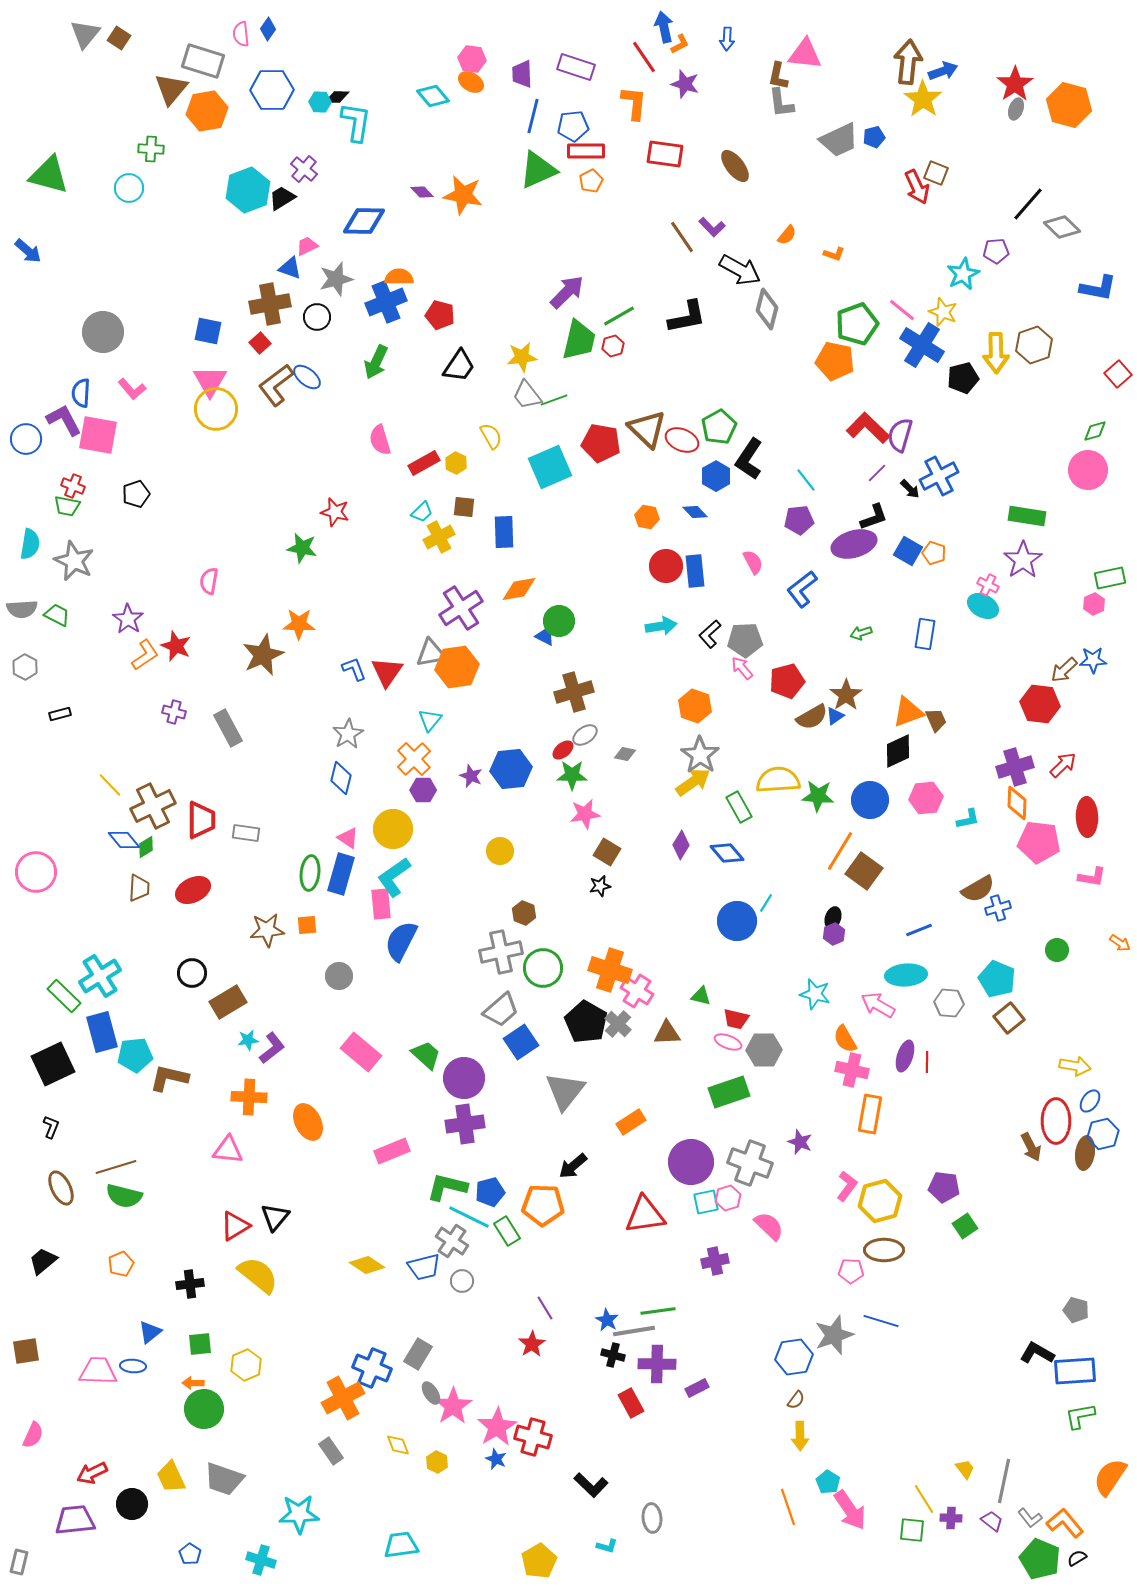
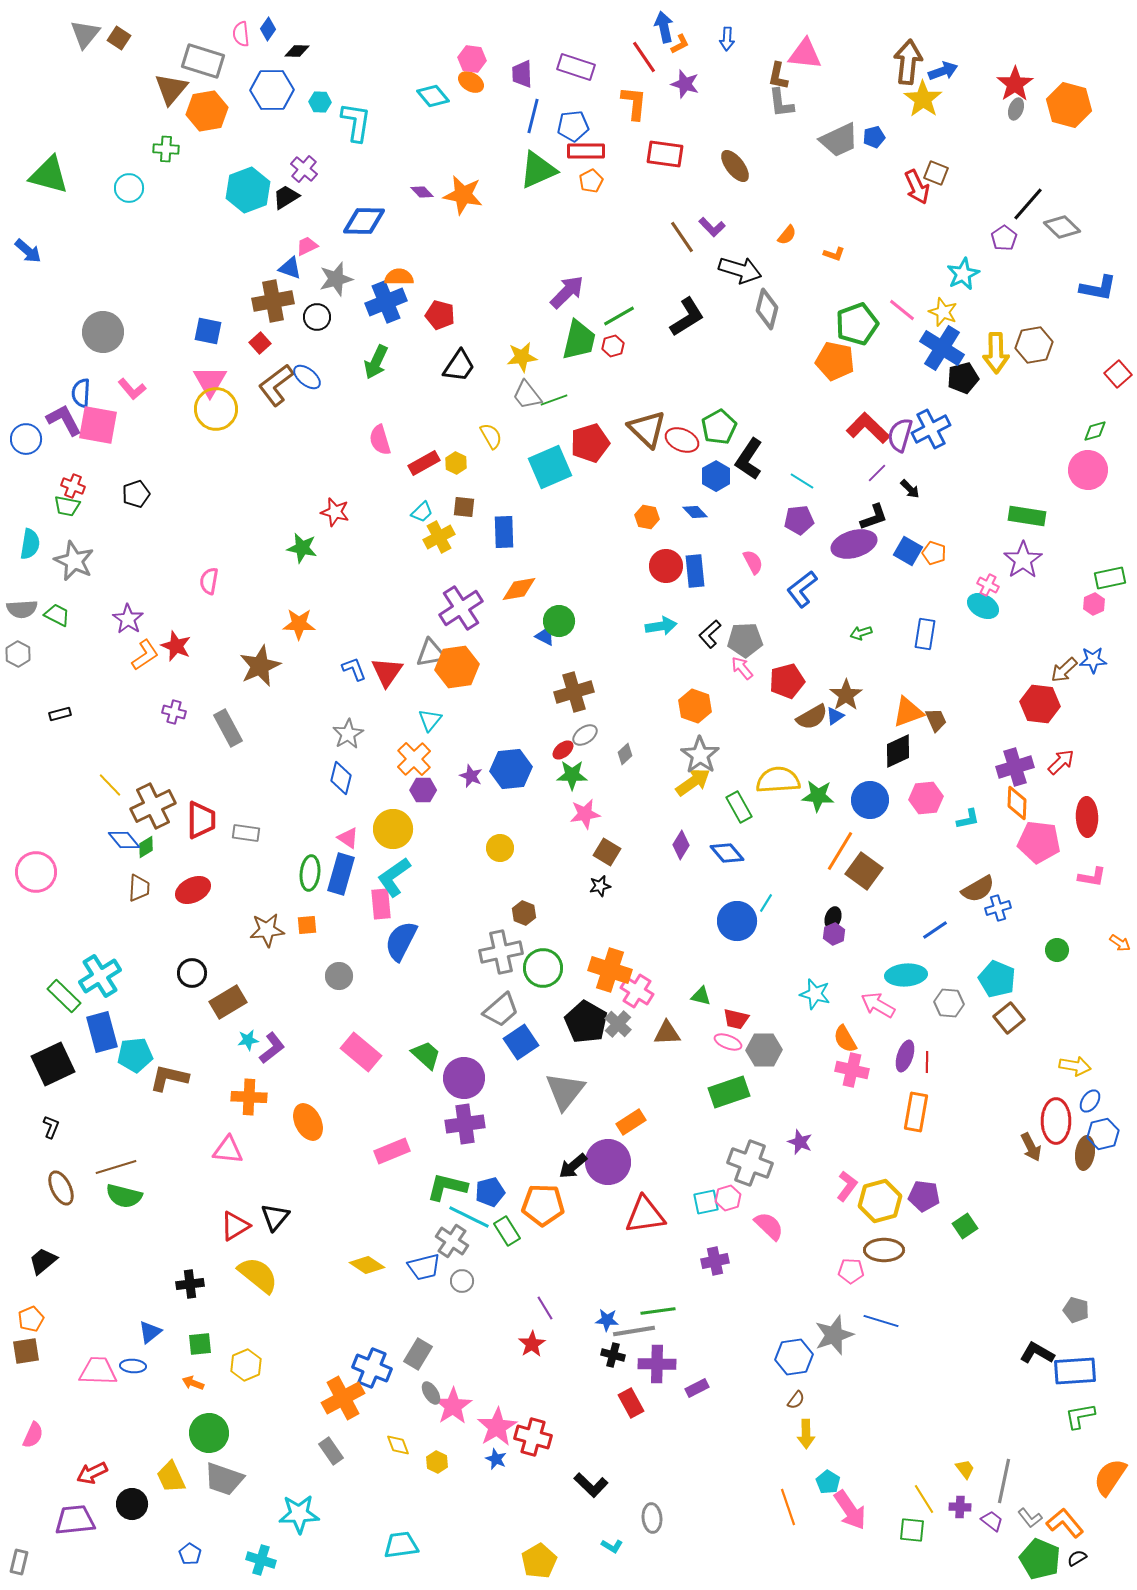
black diamond at (337, 97): moved 40 px left, 46 px up
green cross at (151, 149): moved 15 px right
black trapezoid at (282, 198): moved 4 px right, 1 px up
purple pentagon at (996, 251): moved 8 px right, 13 px up; rotated 30 degrees counterclockwise
black arrow at (740, 270): rotated 12 degrees counterclockwise
brown cross at (270, 304): moved 3 px right, 3 px up
black L-shape at (687, 317): rotated 21 degrees counterclockwise
blue cross at (922, 345): moved 20 px right, 3 px down
brown hexagon at (1034, 345): rotated 9 degrees clockwise
pink square at (98, 435): moved 10 px up
red pentagon at (601, 443): moved 11 px left; rotated 27 degrees counterclockwise
blue cross at (939, 476): moved 8 px left, 47 px up
cyan line at (806, 480): moved 4 px left, 1 px down; rotated 20 degrees counterclockwise
brown star at (263, 655): moved 3 px left, 11 px down
gray hexagon at (25, 667): moved 7 px left, 13 px up
gray diamond at (625, 754): rotated 55 degrees counterclockwise
red arrow at (1063, 765): moved 2 px left, 3 px up
yellow circle at (500, 851): moved 3 px up
blue line at (919, 930): moved 16 px right; rotated 12 degrees counterclockwise
orange rectangle at (870, 1114): moved 46 px right, 2 px up
purple circle at (691, 1162): moved 83 px left
purple pentagon at (944, 1187): moved 20 px left, 9 px down
orange pentagon at (121, 1264): moved 90 px left, 55 px down
blue star at (607, 1320): rotated 25 degrees counterclockwise
orange arrow at (193, 1383): rotated 20 degrees clockwise
green circle at (204, 1409): moved 5 px right, 24 px down
yellow arrow at (800, 1436): moved 6 px right, 2 px up
purple cross at (951, 1518): moved 9 px right, 11 px up
cyan L-shape at (607, 1546): moved 5 px right; rotated 15 degrees clockwise
